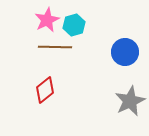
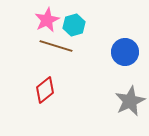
brown line: moved 1 px right, 1 px up; rotated 16 degrees clockwise
